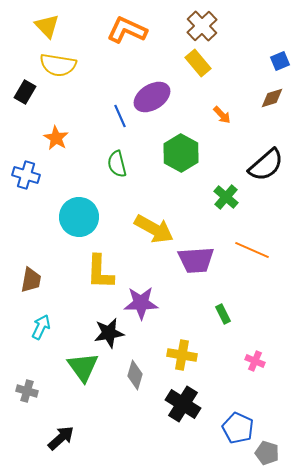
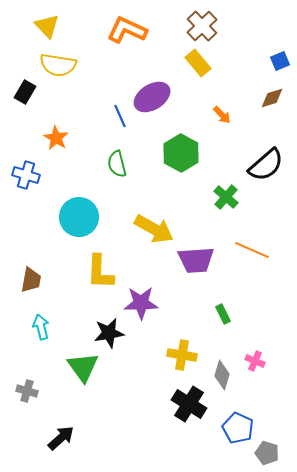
cyan arrow: rotated 40 degrees counterclockwise
gray diamond: moved 87 px right
black cross: moved 6 px right
